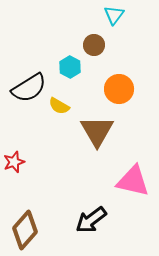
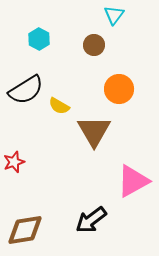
cyan hexagon: moved 31 px left, 28 px up
black semicircle: moved 3 px left, 2 px down
brown triangle: moved 3 px left
pink triangle: rotated 42 degrees counterclockwise
brown diamond: rotated 39 degrees clockwise
